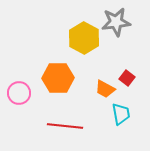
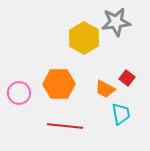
orange hexagon: moved 1 px right, 6 px down
